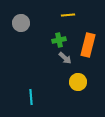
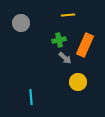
orange rectangle: moved 3 px left; rotated 10 degrees clockwise
